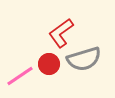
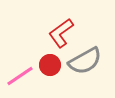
gray semicircle: moved 1 px right, 2 px down; rotated 12 degrees counterclockwise
red circle: moved 1 px right, 1 px down
